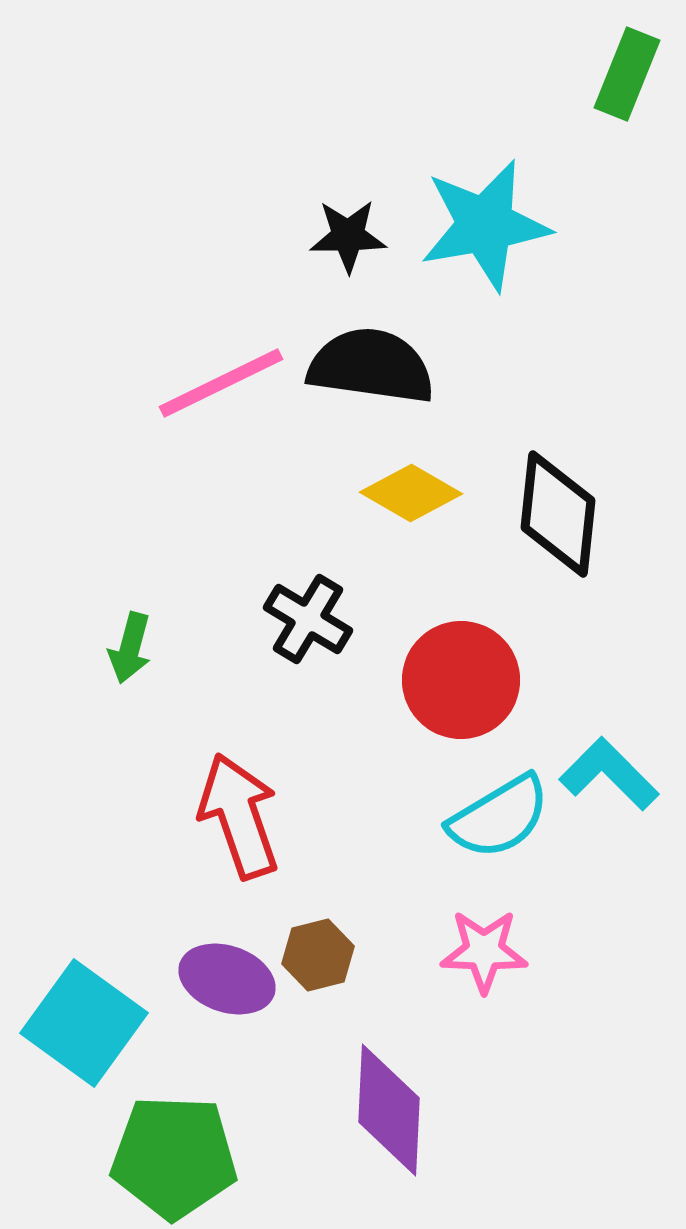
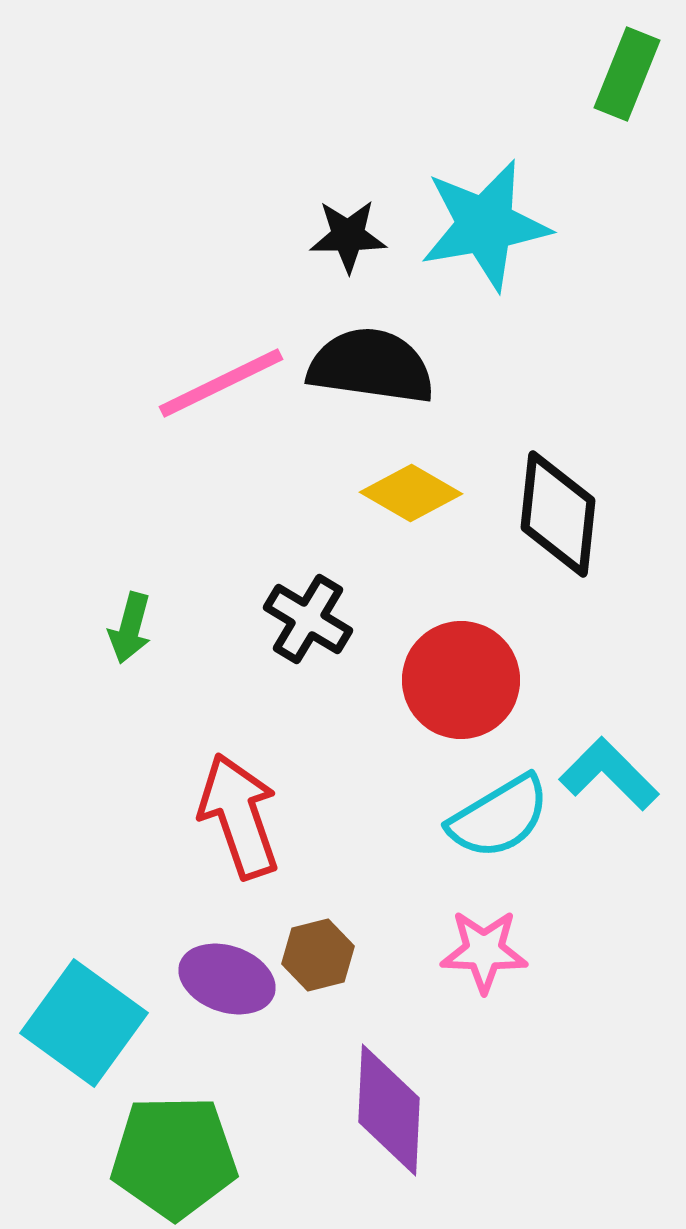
green arrow: moved 20 px up
green pentagon: rotated 3 degrees counterclockwise
